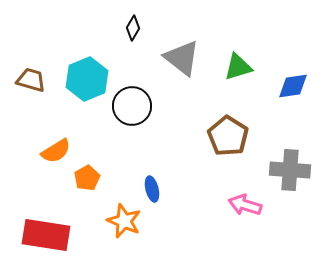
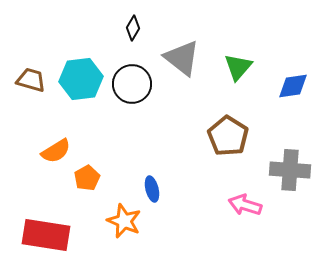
green triangle: rotated 32 degrees counterclockwise
cyan hexagon: moved 6 px left; rotated 15 degrees clockwise
black circle: moved 22 px up
